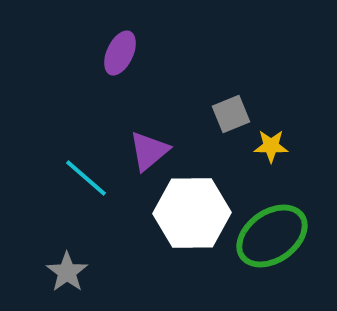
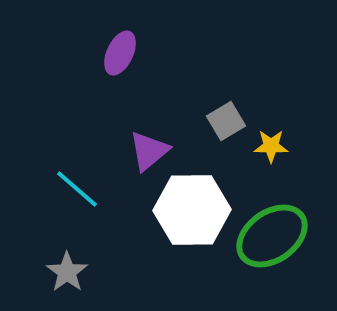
gray square: moved 5 px left, 7 px down; rotated 9 degrees counterclockwise
cyan line: moved 9 px left, 11 px down
white hexagon: moved 3 px up
